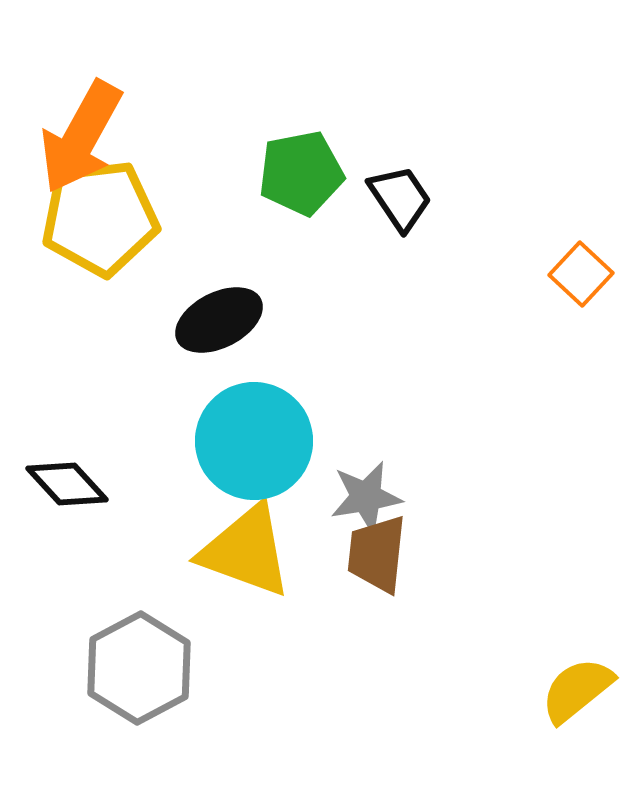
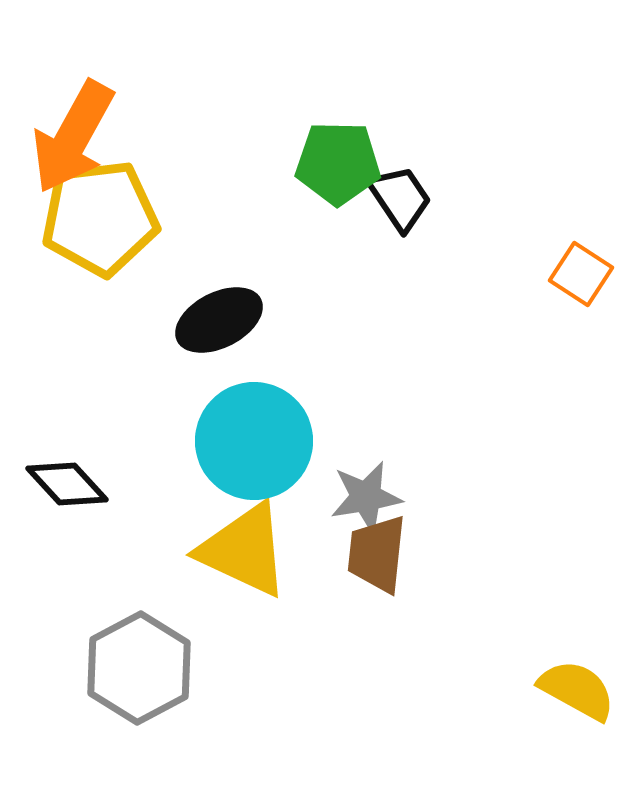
orange arrow: moved 8 px left
green pentagon: moved 37 px right, 10 px up; rotated 12 degrees clockwise
orange square: rotated 10 degrees counterclockwise
yellow triangle: moved 2 px left, 1 px up; rotated 5 degrees clockwise
yellow semicircle: rotated 68 degrees clockwise
